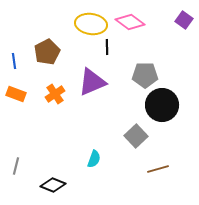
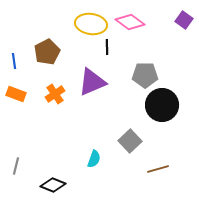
gray square: moved 6 px left, 5 px down
